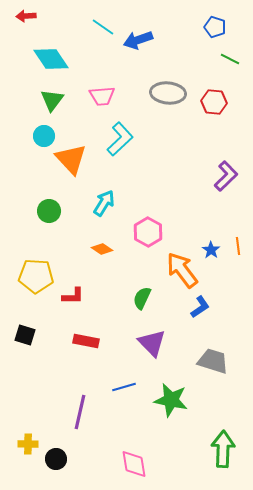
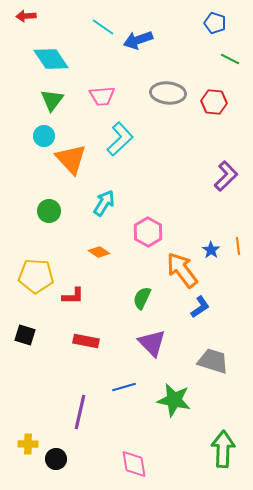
blue pentagon: moved 4 px up
orange diamond: moved 3 px left, 3 px down
green star: moved 3 px right
